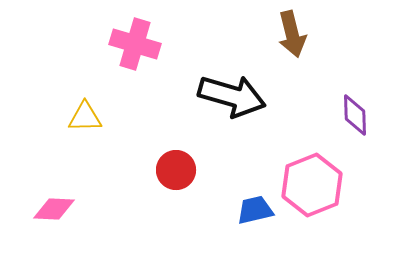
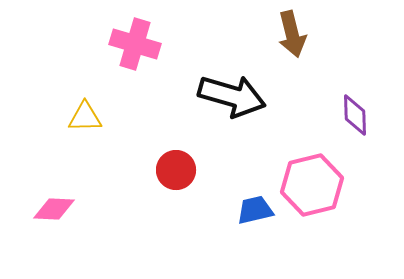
pink hexagon: rotated 8 degrees clockwise
